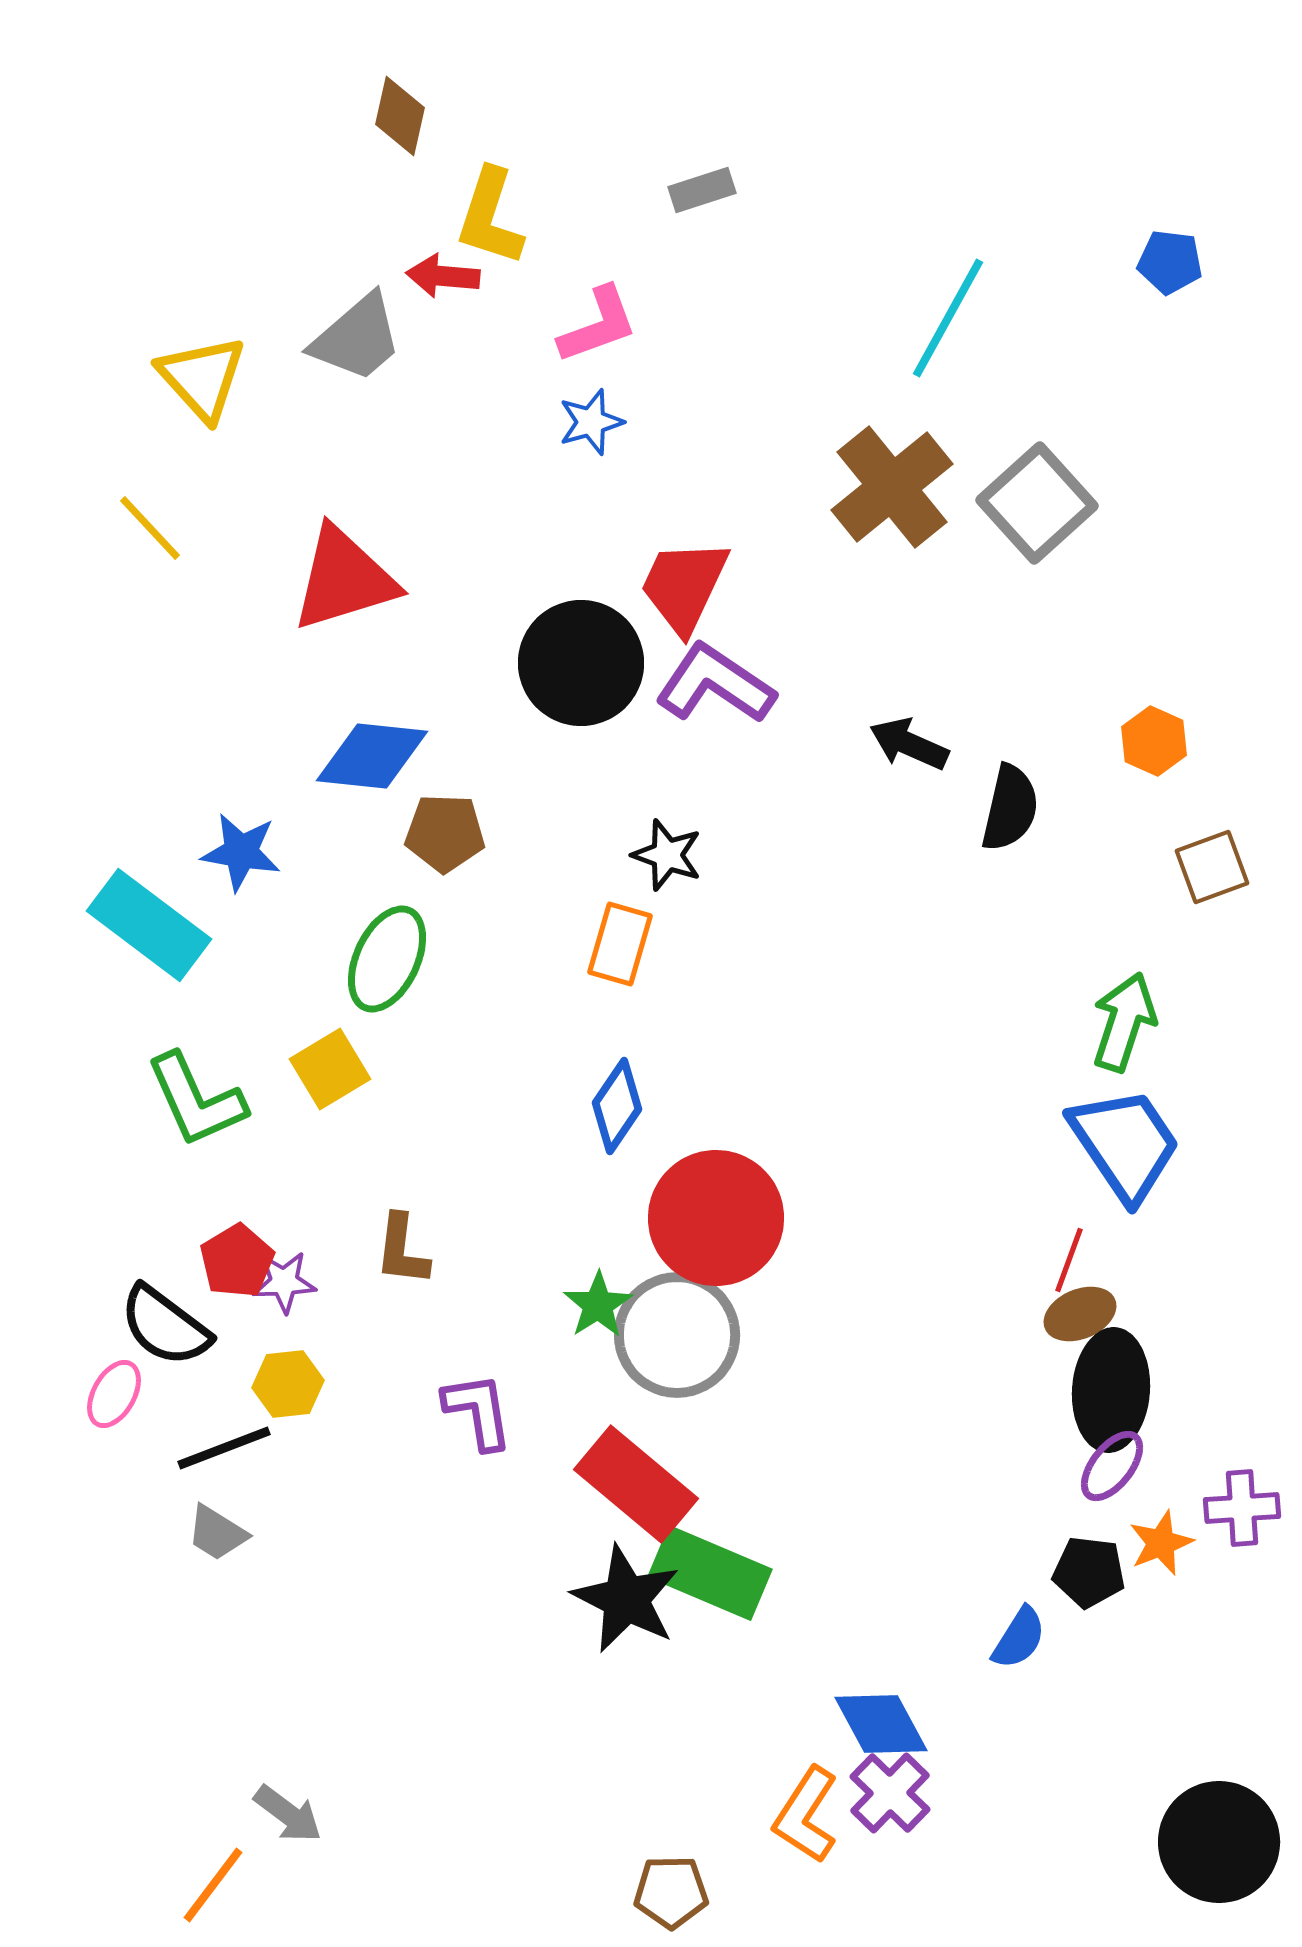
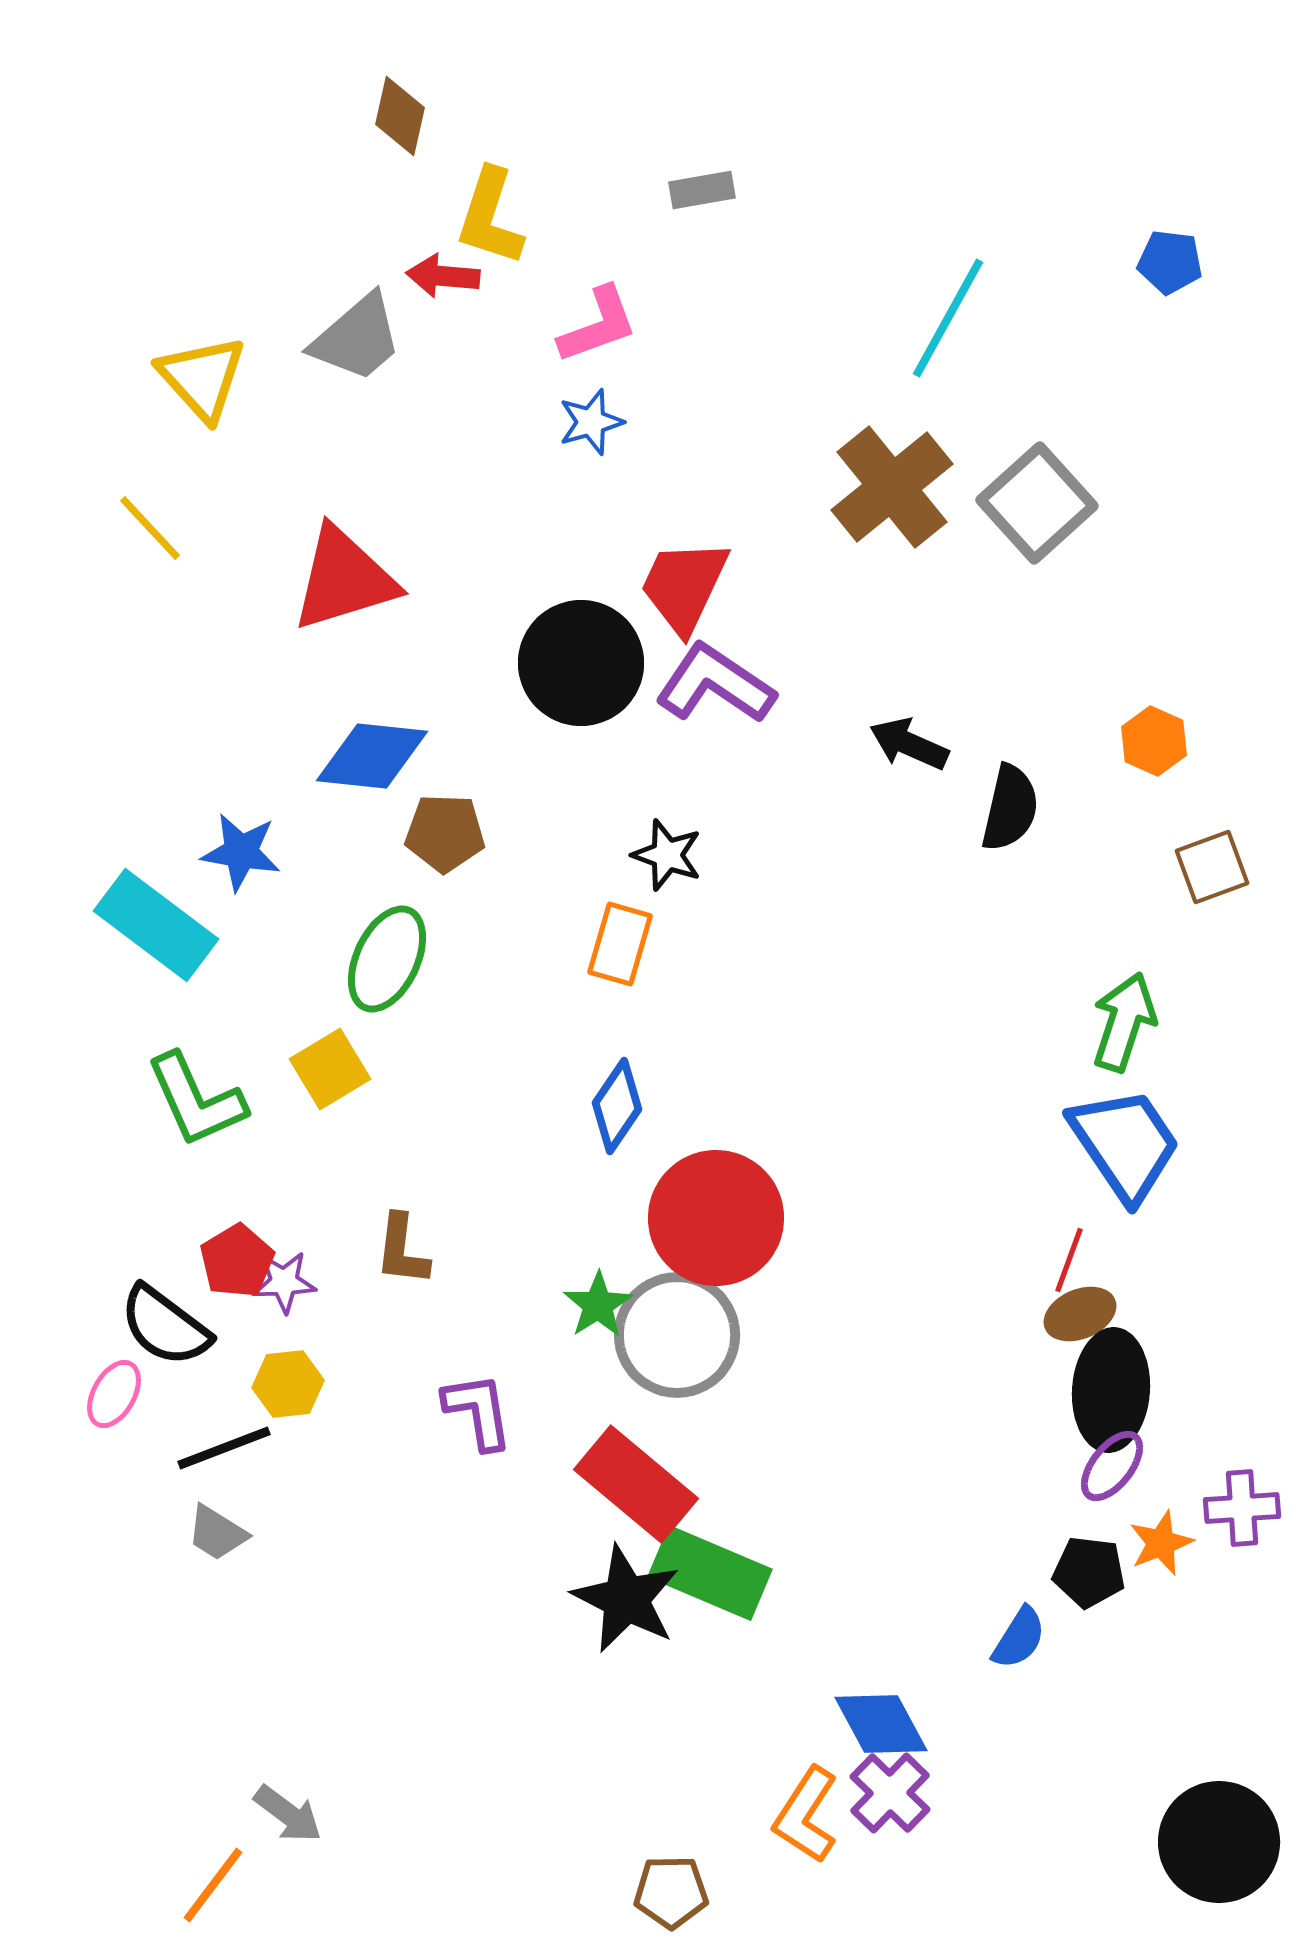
gray rectangle at (702, 190): rotated 8 degrees clockwise
cyan rectangle at (149, 925): moved 7 px right
